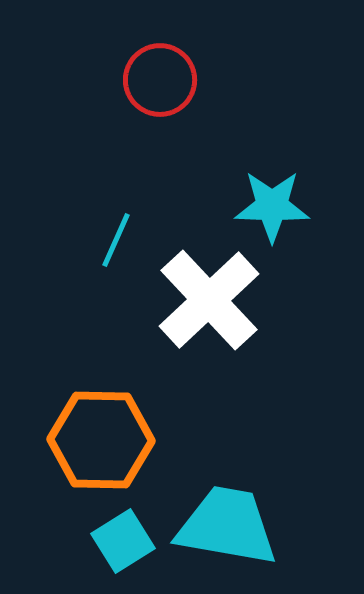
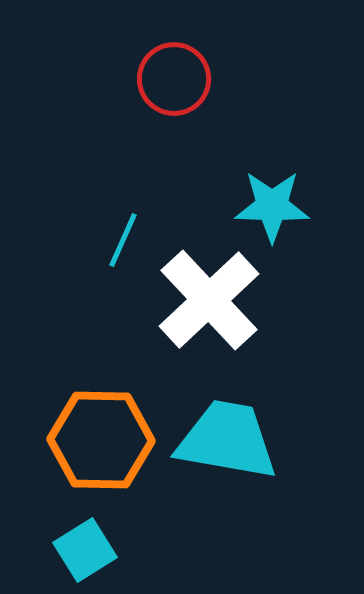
red circle: moved 14 px right, 1 px up
cyan line: moved 7 px right
cyan trapezoid: moved 86 px up
cyan square: moved 38 px left, 9 px down
